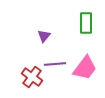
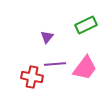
green rectangle: moved 2 px down; rotated 65 degrees clockwise
purple triangle: moved 3 px right, 1 px down
red cross: rotated 25 degrees counterclockwise
